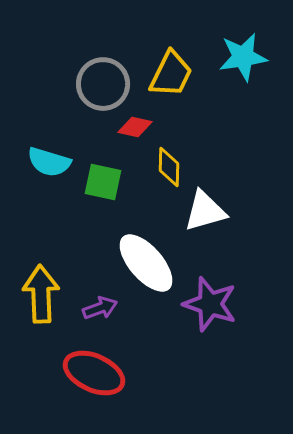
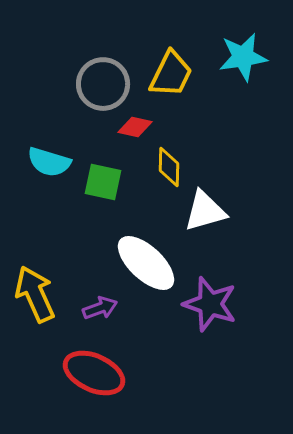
white ellipse: rotated 6 degrees counterclockwise
yellow arrow: moved 6 px left; rotated 22 degrees counterclockwise
